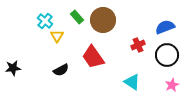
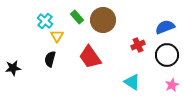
red trapezoid: moved 3 px left
black semicircle: moved 11 px left, 11 px up; rotated 133 degrees clockwise
